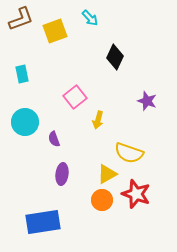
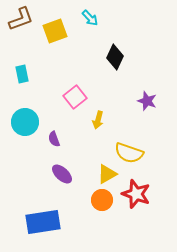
purple ellipse: rotated 55 degrees counterclockwise
